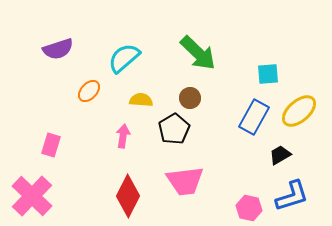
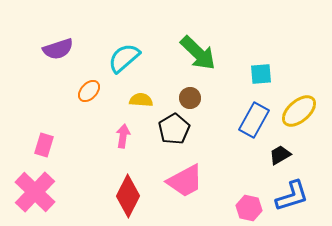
cyan square: moved 7 px left
blue rectangle: moved 3 px down
pink rectangle: moved 7 px left
pink trapezoid: rotated 21 degrees counterclockwise
pink cross: moved 3 px right, 4 px up
